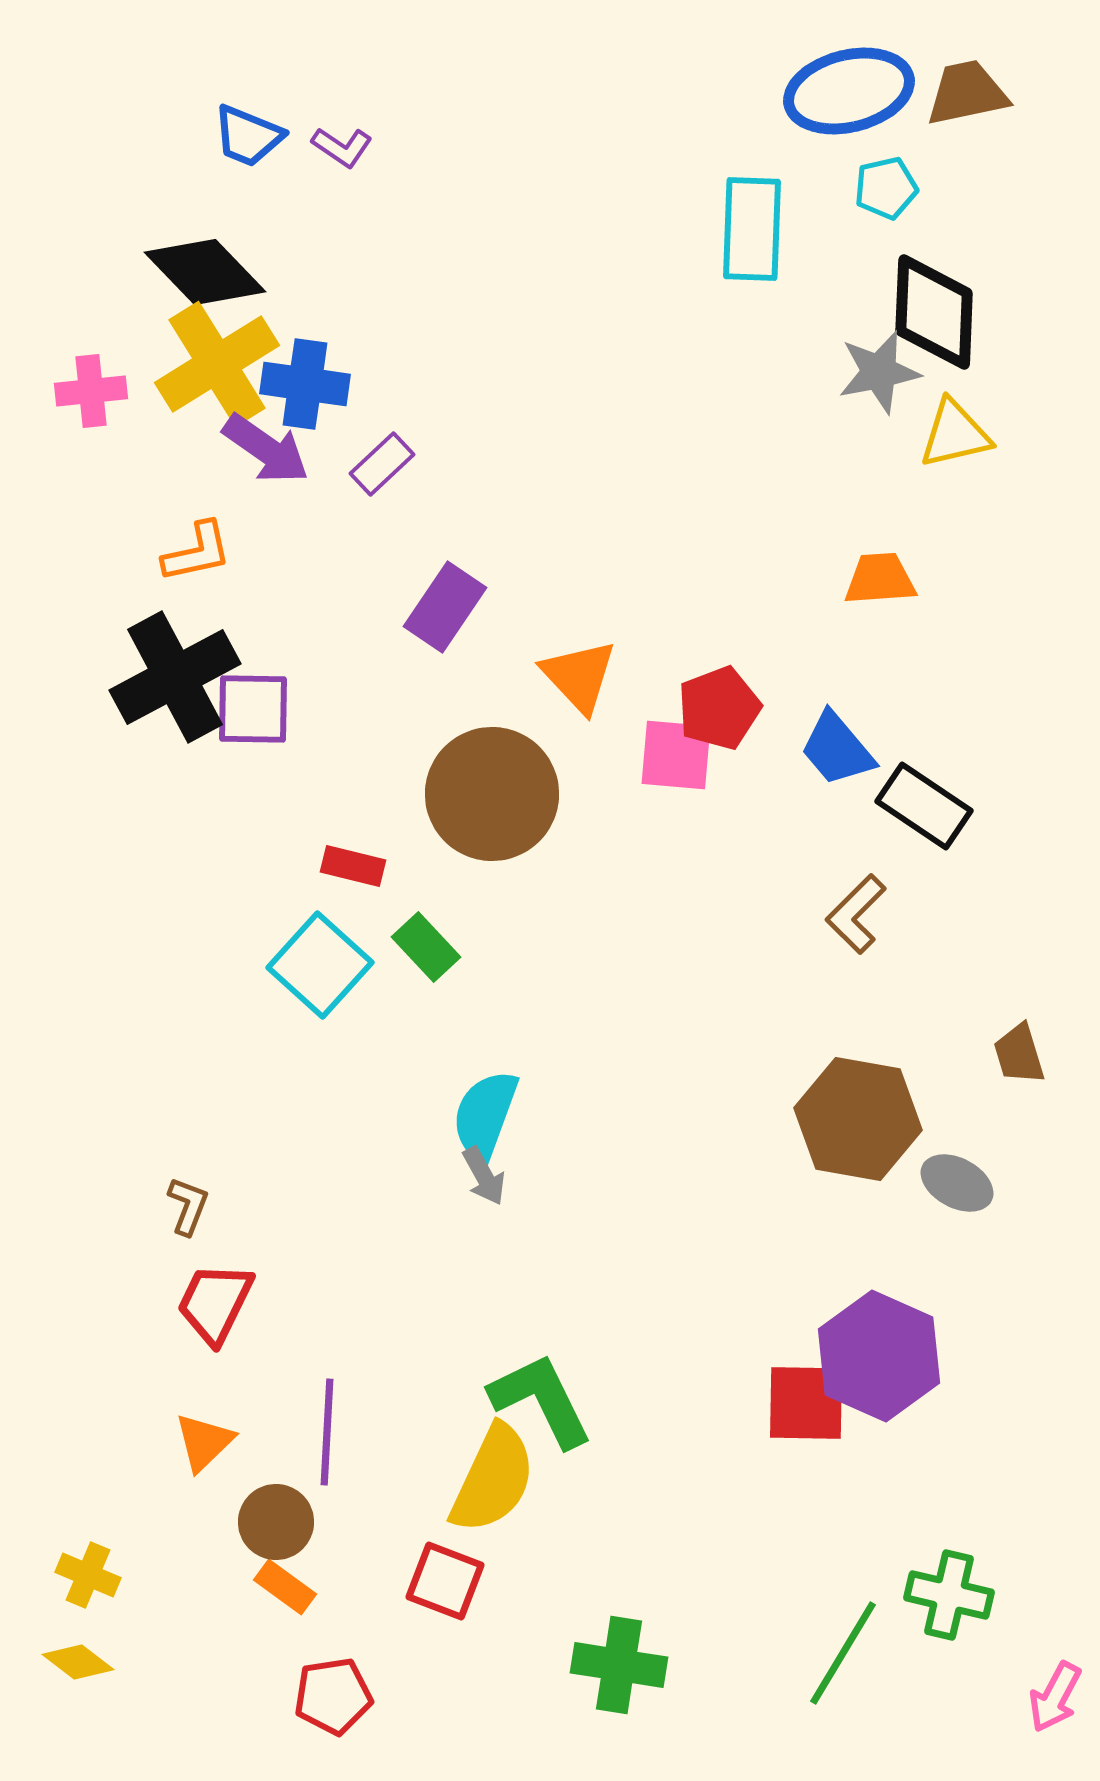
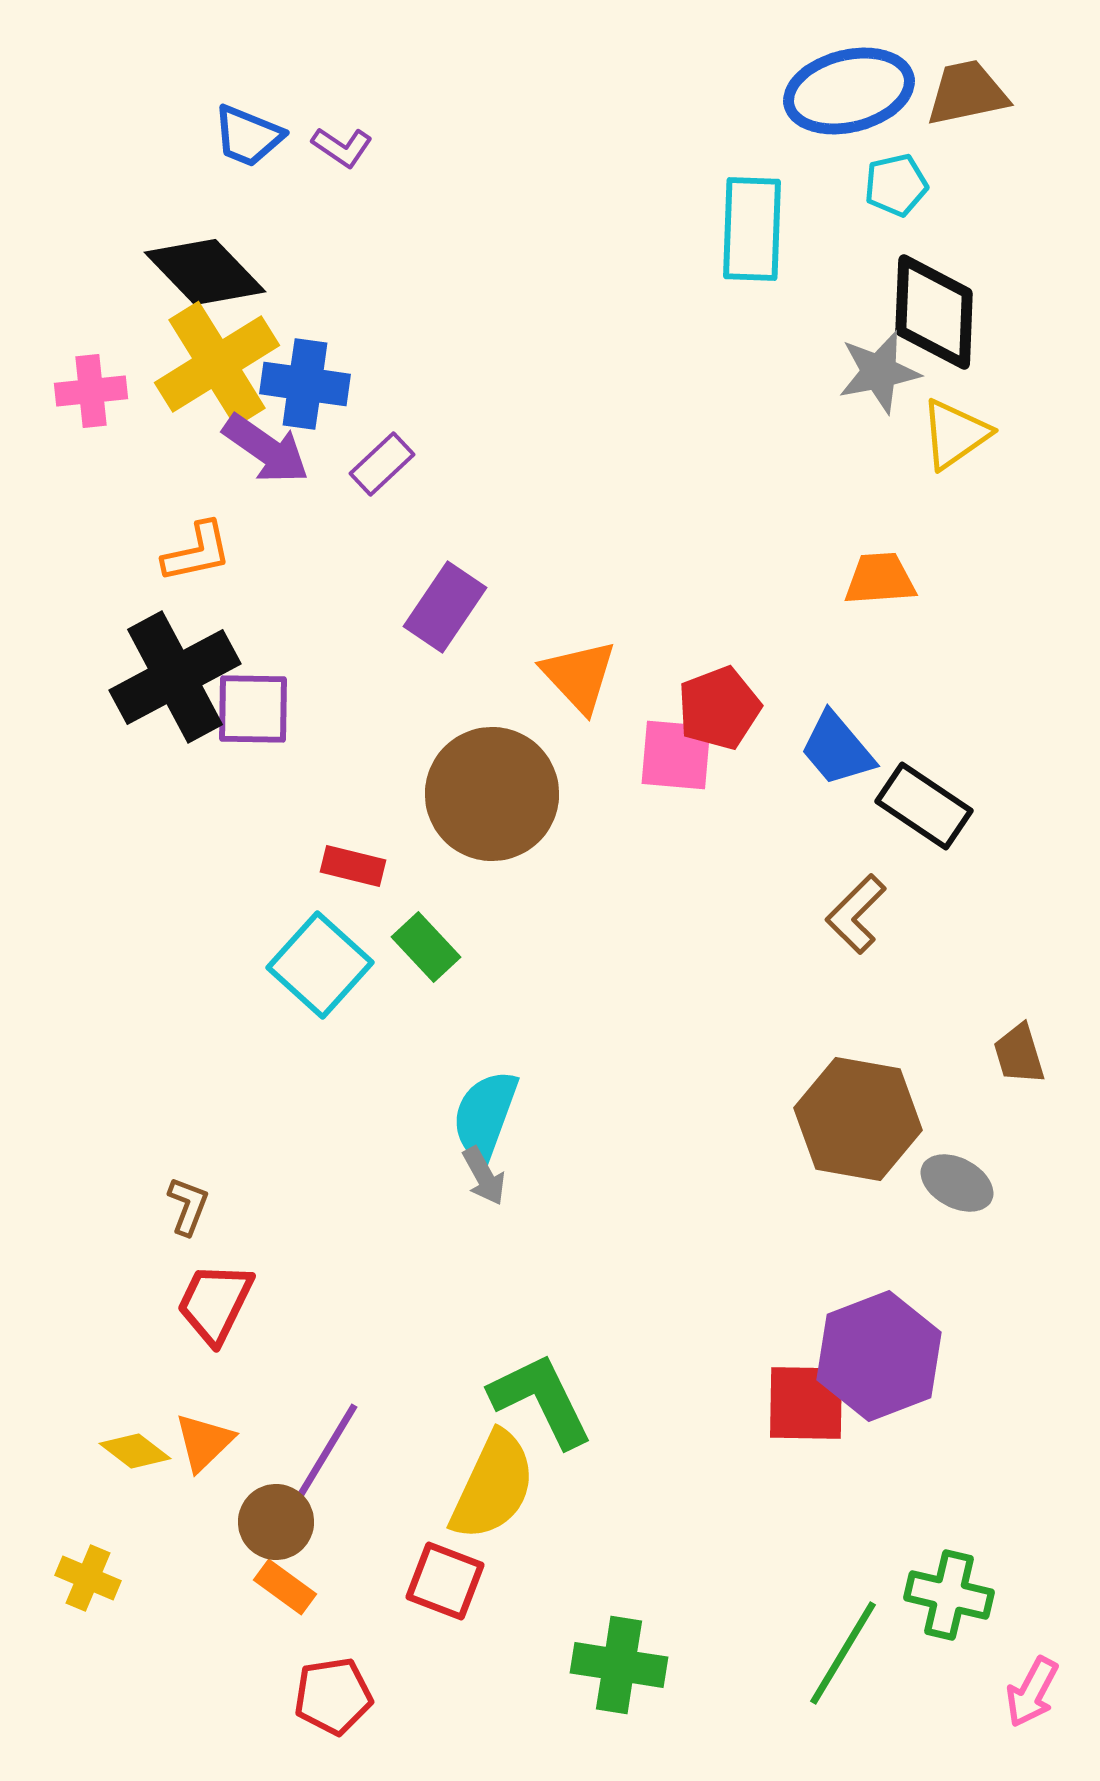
cyan pentagon at (886, 188): moved 10 px right, 3 px up
yellow triangle at (955, 434): rotated 22 degrees counterclockwise
purple hexagon at (879, 1356): rotated 15 degrees clockwise
purple line at (327, 1432): moved 19 px down; rotated 28 degrees clockwise
yellow semicircle at (493, 1479): moved 7 px down
yellow cross at (88, 1575): moved 3 px down
yellow diamond at (78, 1662): moved 57 px right, 211 px up
pink arrow at (1055, 1697): moved 23 px left, 5 px up
